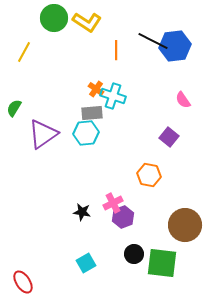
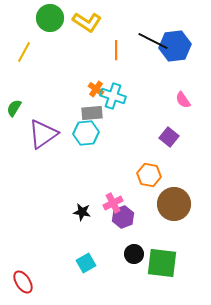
green circle: moved 4 px left
brown circle: moved 11 px left, 21 px up
